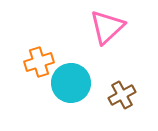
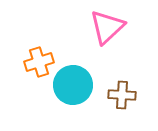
cyan circle: moved 2 px right, 2 px down
brown cross: rotated 32 degrees clockwise
